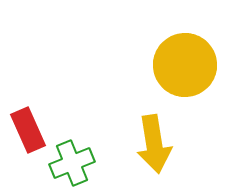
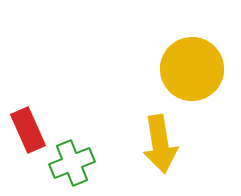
yellow circle: moved 7 px right, 4 px down
yellow arrow: moved 6 px right
